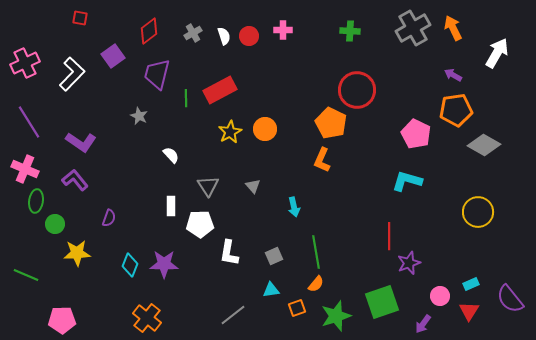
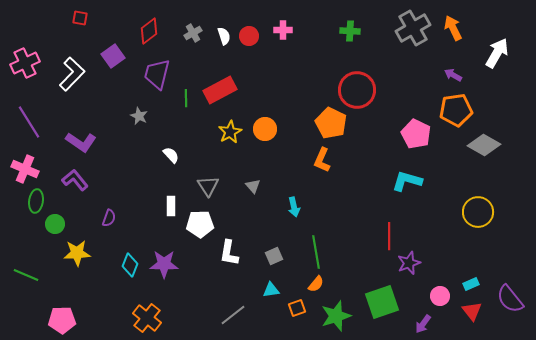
red triangle at (469, 311): moved 3 px right; rotated 10 degrees counterclockwise
